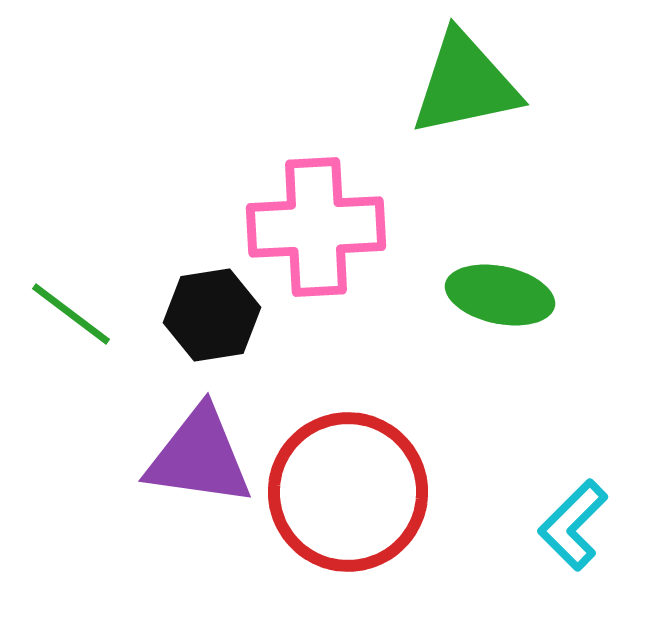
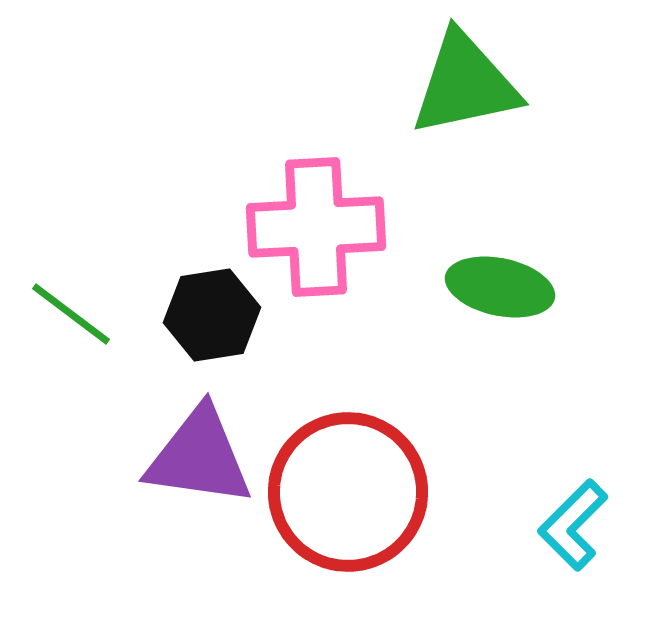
green ellipse: moved 8 px up
